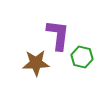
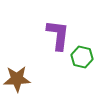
brown star: moved 19 px left, 16 px down
